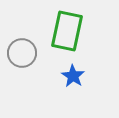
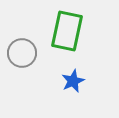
blue star: moved 5 px down; rotated 15 degrees clockwise
